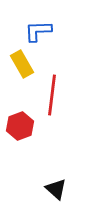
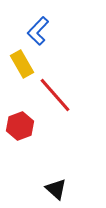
blue L-shape: rotated 44 degrees counterclockwise
red line: moved 3 px right; rotated 48 degrees counterclockwise
